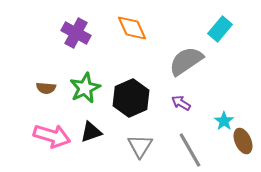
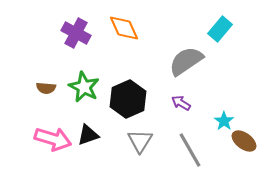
orange diamond: moved 8 px left
green star: moved 1 px left, 1 px up; rotated 20 degrees counterclockwise
black hexagon: moved 3 px left, 1 px down
black triangle: moved 3 px left, 3 px down
pink arrow: moved 1 px right, 3 px down
brown ellipse: moved 1 px right; rotated 30 degrees counterclockwise
gray triangle: moved 5 px up
